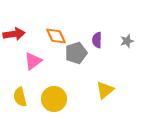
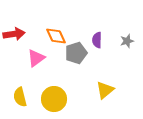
pink triangle: moved 3 px right, 3 px up
